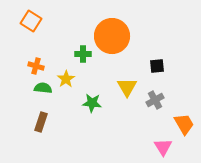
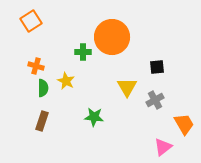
orange square: rotated 25 degrees clockwise
orange circle: moved 1 px down
green cross: moved 2 px up
black square: moved 1 px down
yellow star: moved 2 px down; rotated 12 degrees counterclockwise
green semicircle: rotated 84 degrees clockwise
green star: moved 2 px right, 14 px down
brown rectangle: moved 1 px right, 1 px up
pink triangle: rotated 24 degrees clockwise
